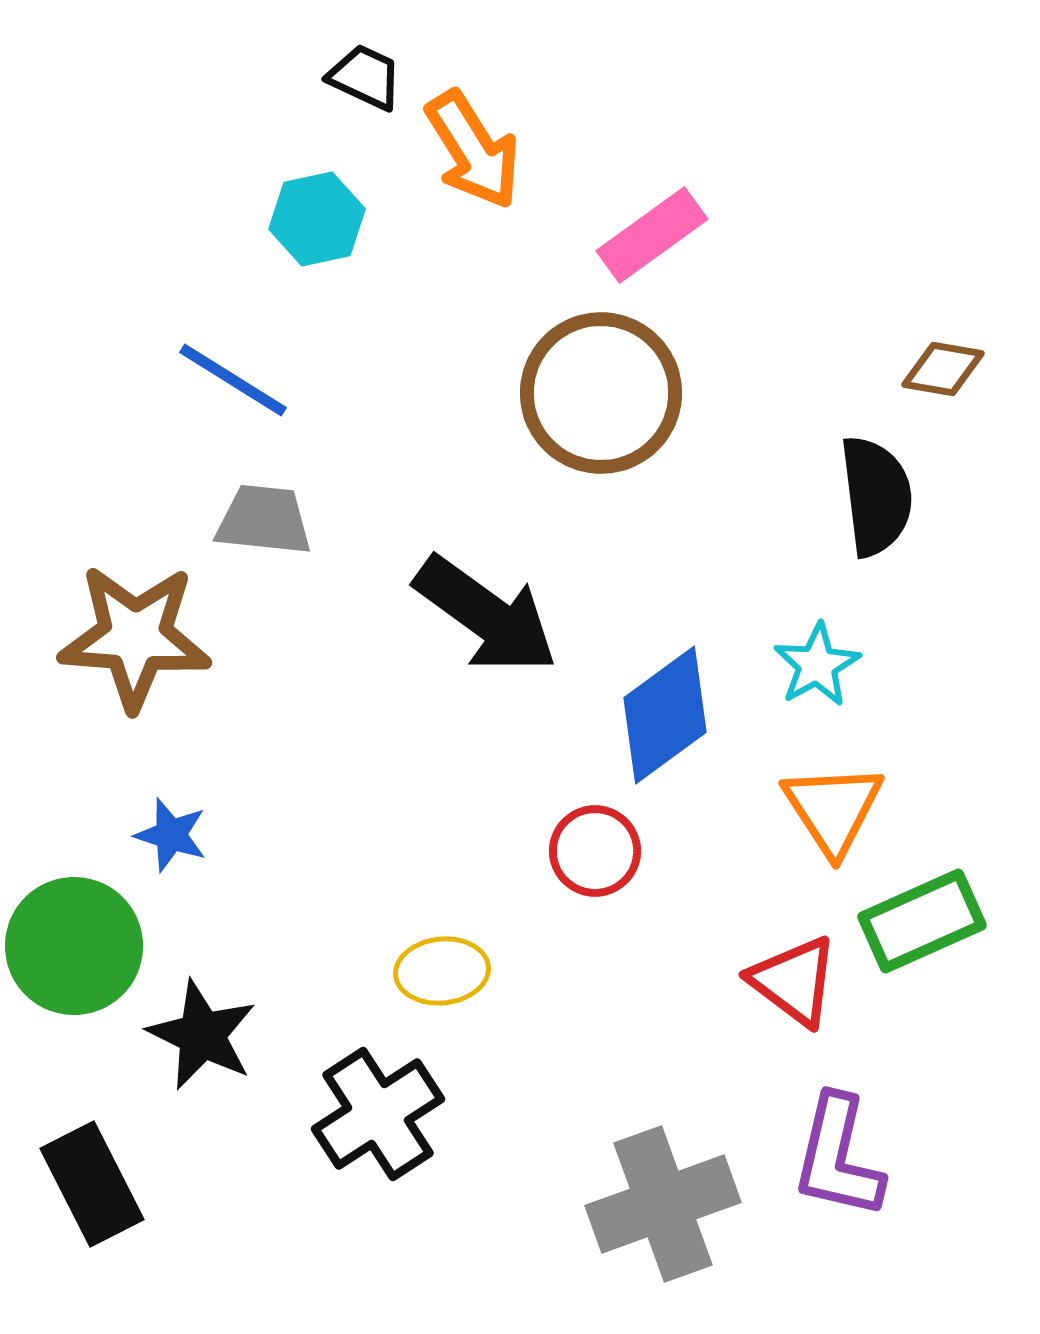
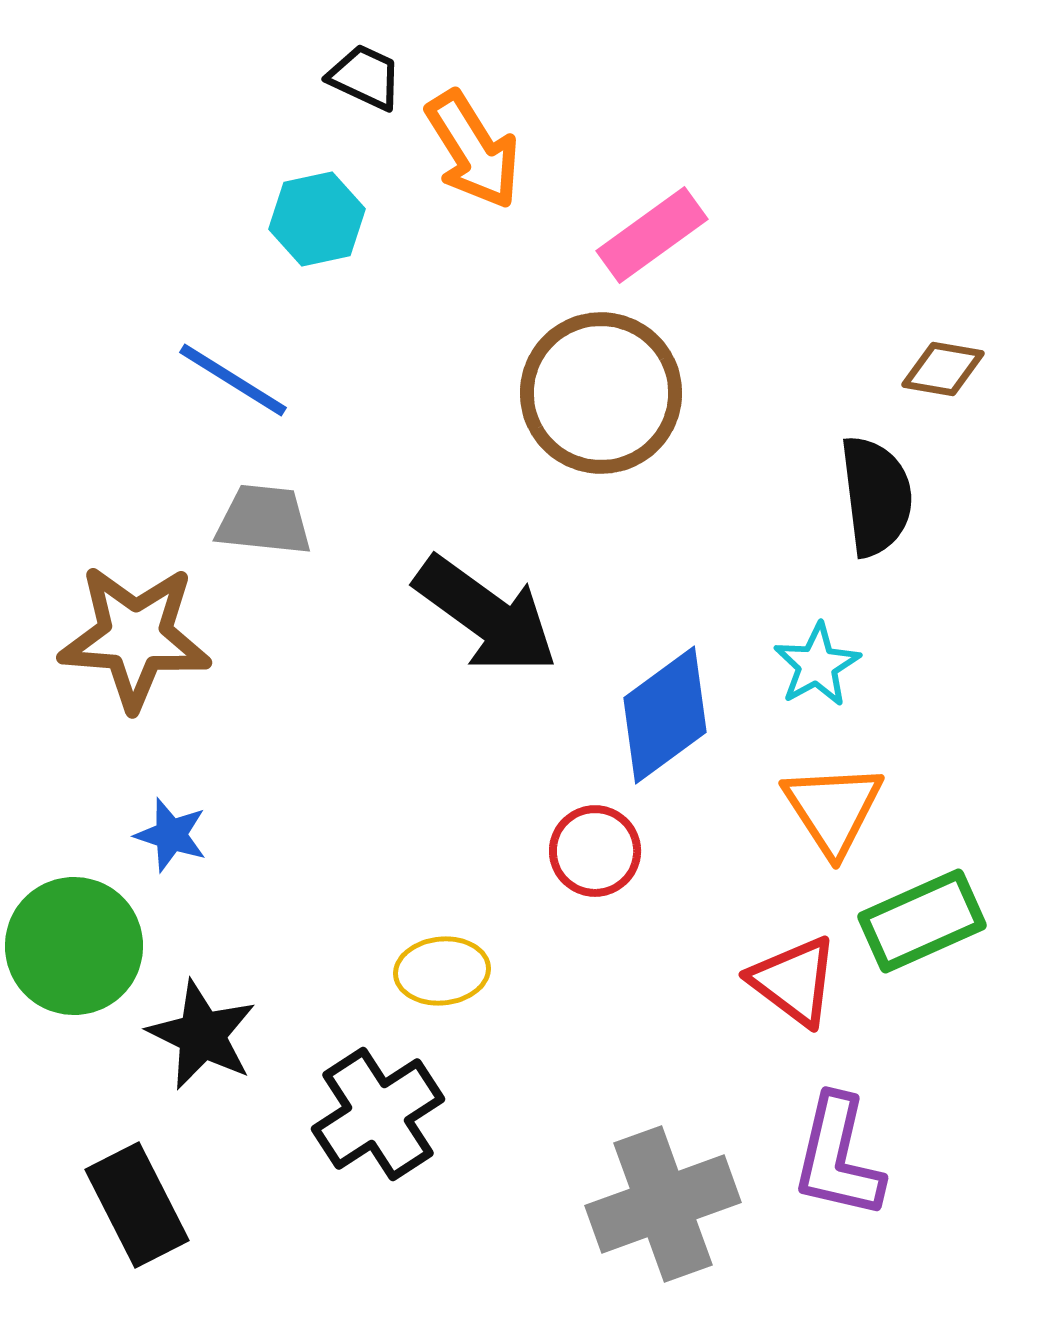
black rectangle: moved 45 px right, 21 px down
